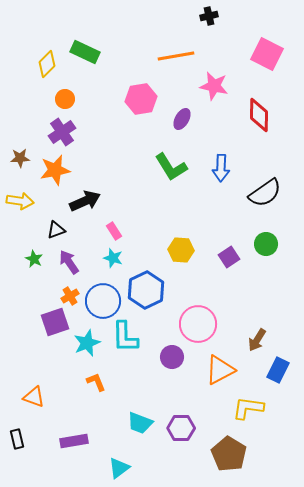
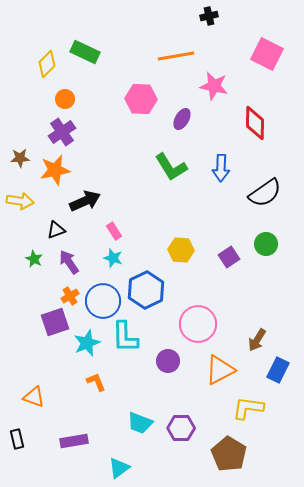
pink hexagon at (141, 99): rotated 12 degrees clockwise
red diamond at (259, 115): moved 4 px left, 8 px down
purple circle at (172, 357): moved 4 px left, 4 px down
